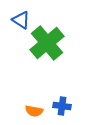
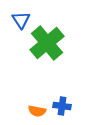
blue triangle: rotated 24 degrees clockwise
orange semicircle: moved 3 px right
